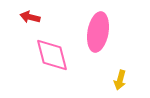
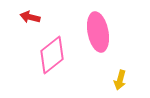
pink ellipse: rotated 21 degrees counterclockwise
pink diamond: rotated 66 degrees clockwise
